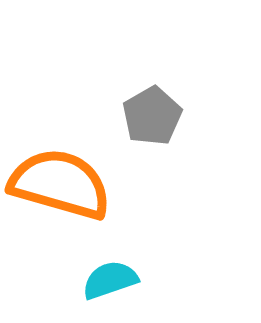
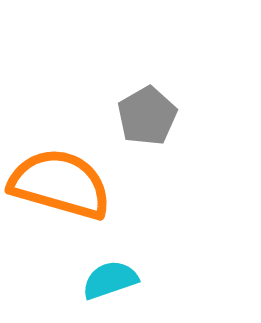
gray pentagon: moved 5 px left
